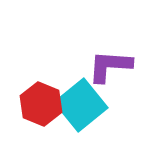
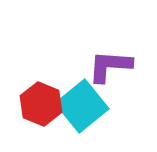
cyan square: moved 1 px right, 1 px down
